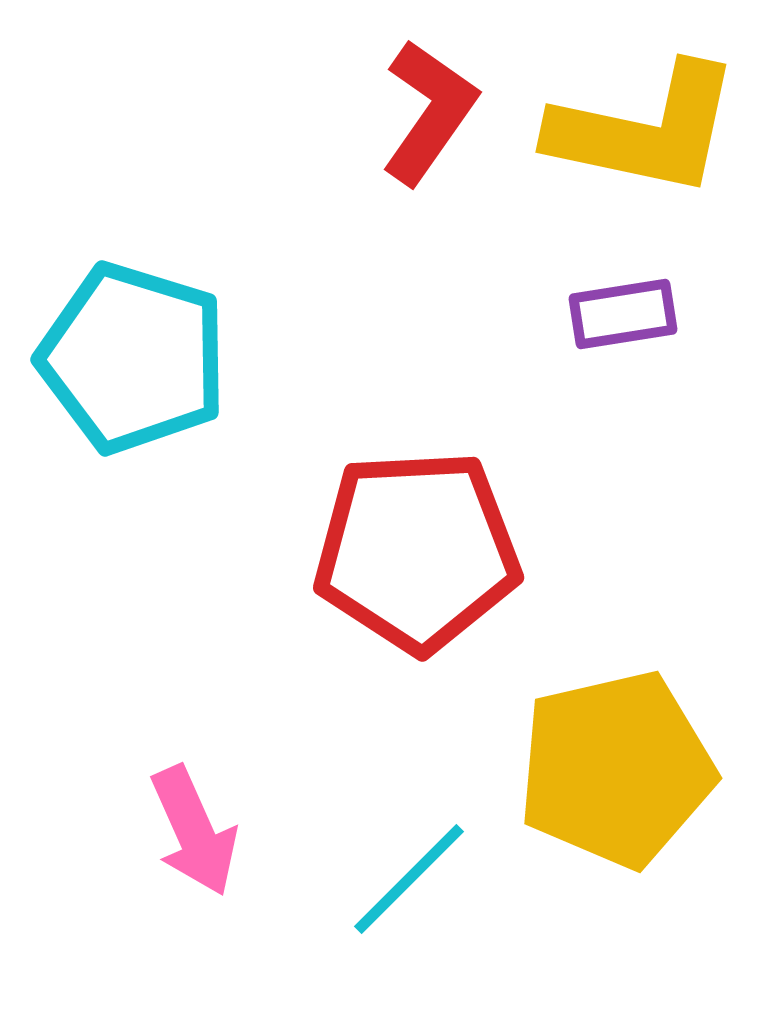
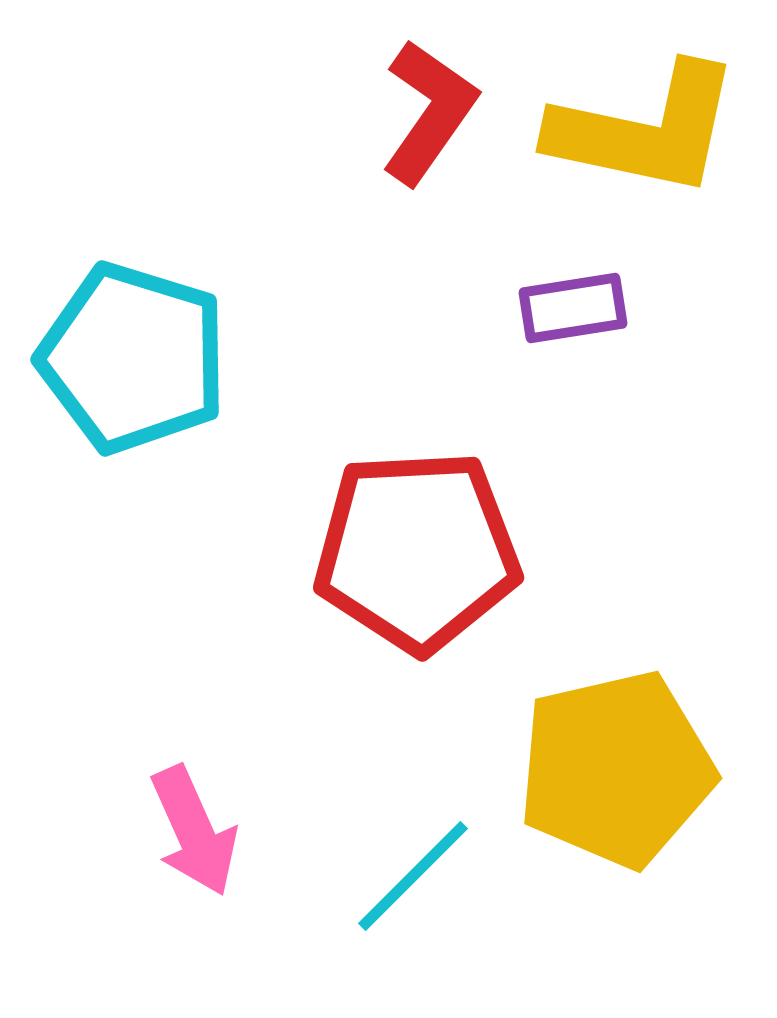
purple rectangle: moved 50 px left, 6 px up
cyan line: moved 4 px right, 3 px up
